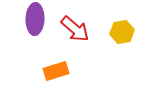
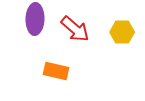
yellow hexagon: rotated 10 degrees clockwise
orange rectangle: rotated 30 degrees clockwise
